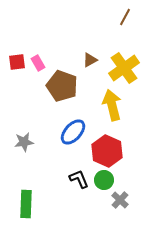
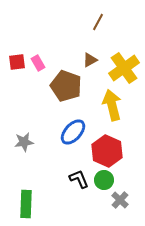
brown line: moved 27 px left, 5 px down
brown pentagon: moved 4 px right
